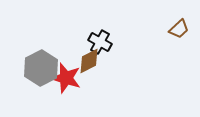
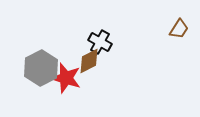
brown trapezoid: rotated 15 degrees counterclockwise
